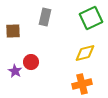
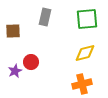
green square: moved 4 px left, 1 px down; rotated 20 degrees clockwise
purple star: rotated 16 degrees clockwise
